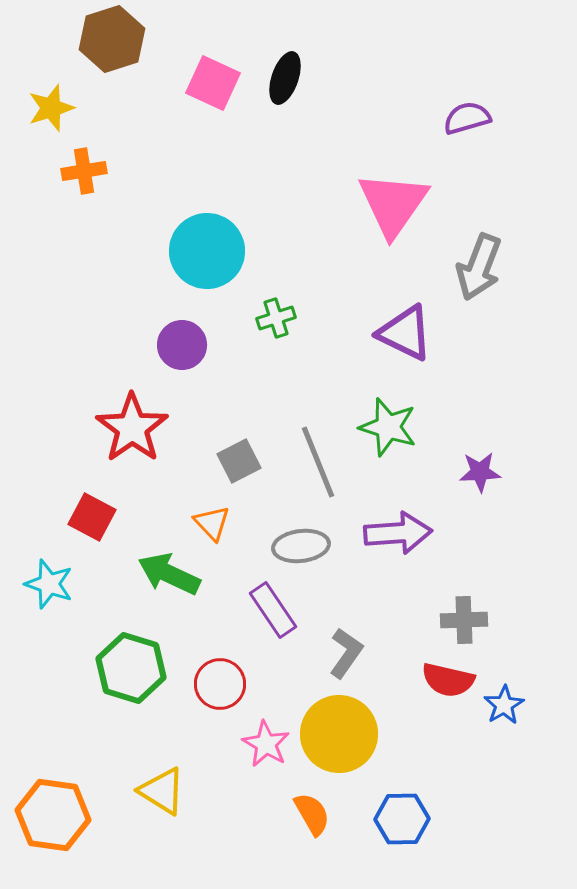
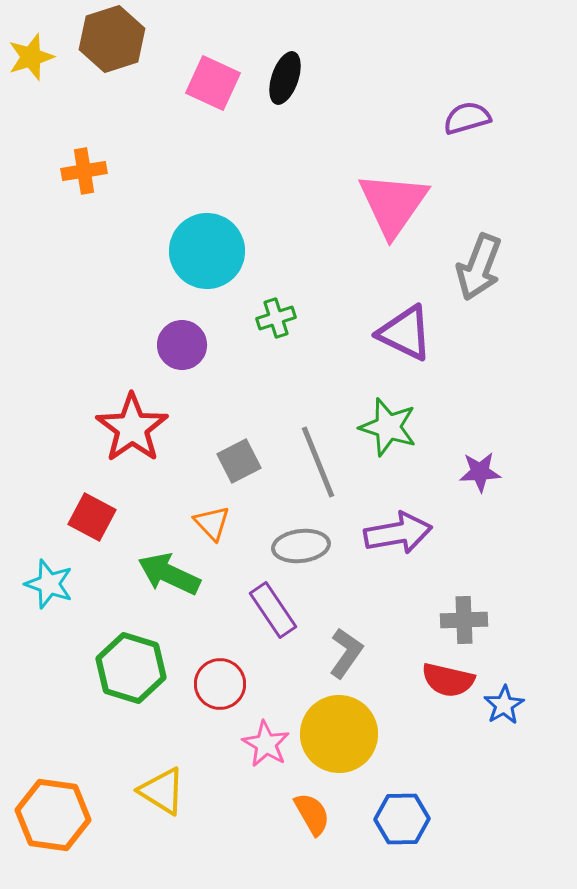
yellow star: moved 20 px left, 51 px up
purple arrow: rotated 6 degrees counterclockwise
